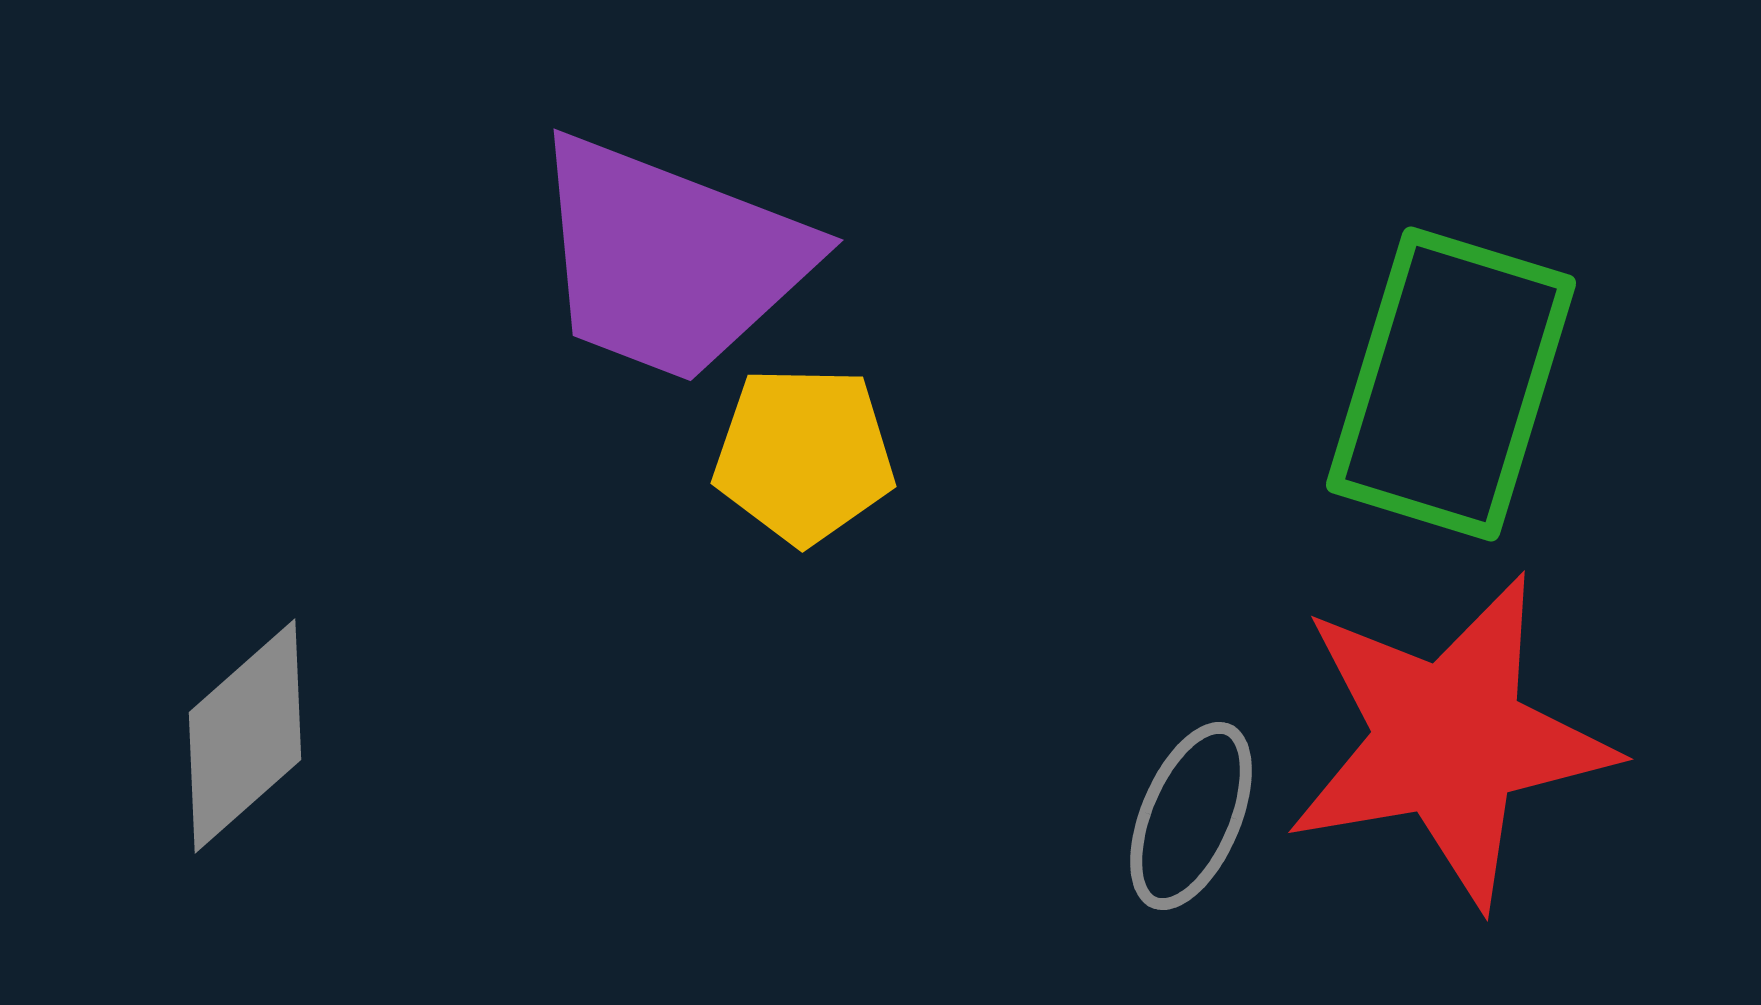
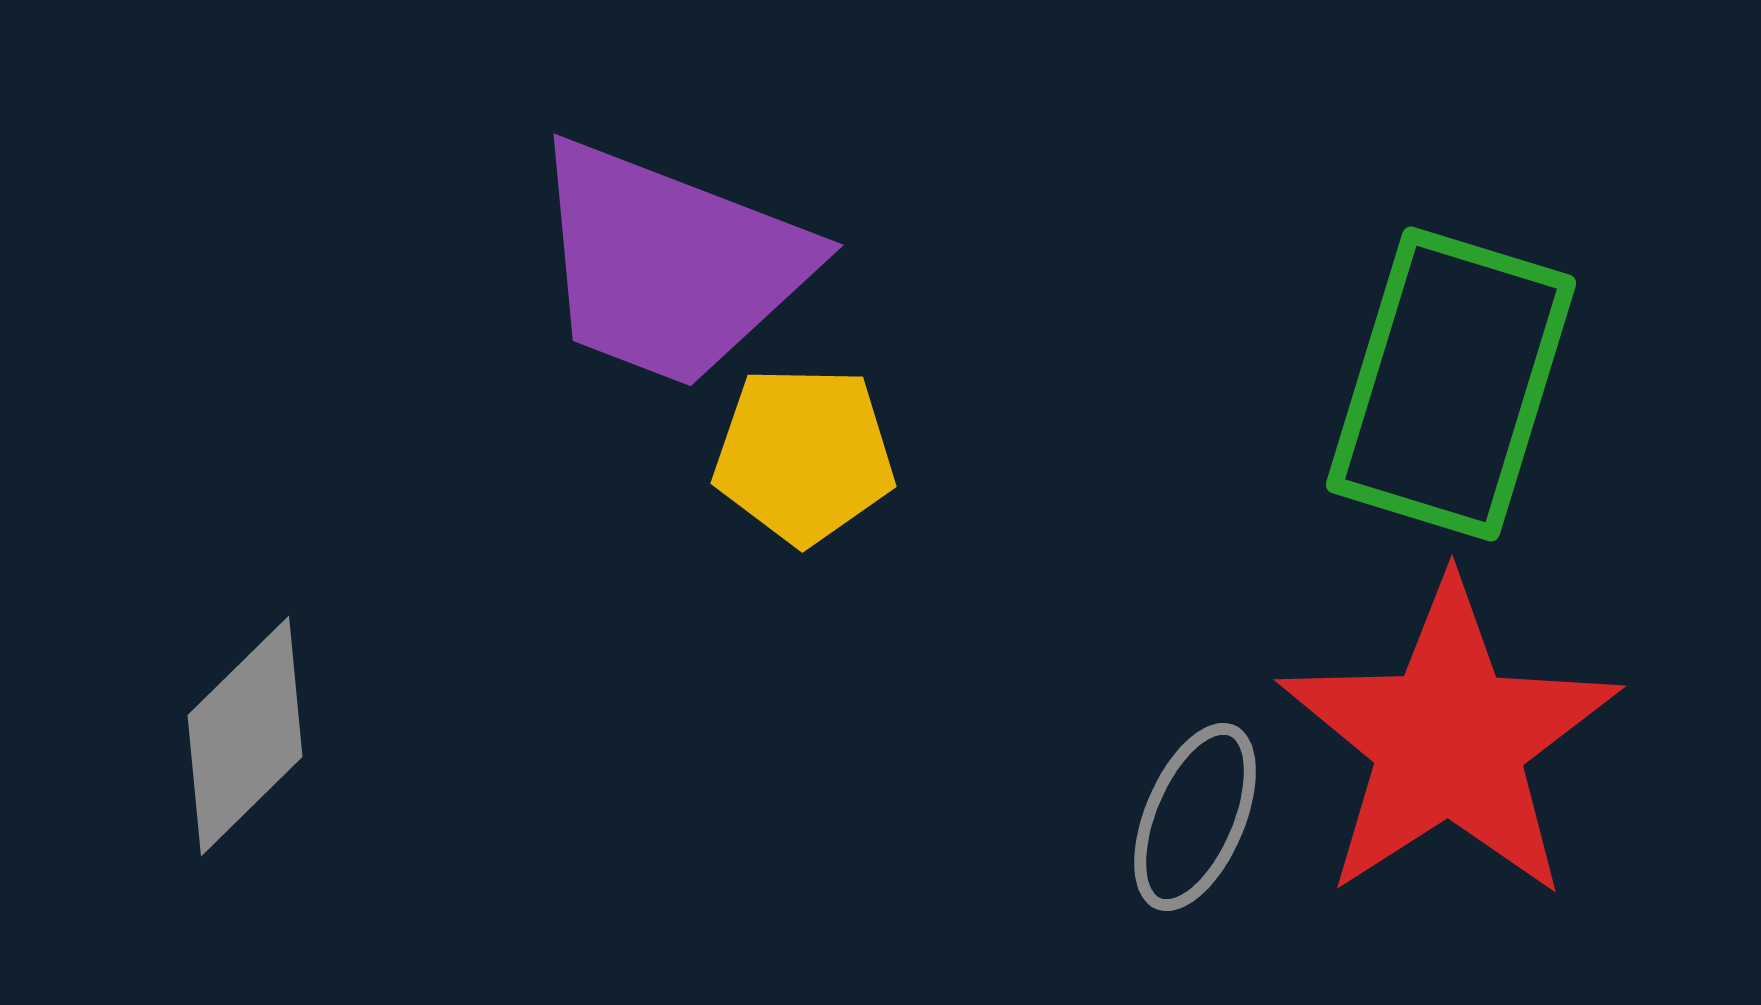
purple trapezoid: moved 5 px down
gray diamond: rotated 3 degrees counterclockwise
red star: rotated 23 degrees counterclockwise
gray ellipse: moved 4 px right, 1 px down
